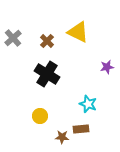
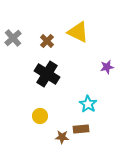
cyan star: rotated 12 degrees clockwise
